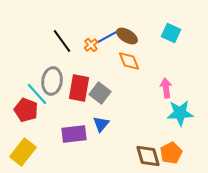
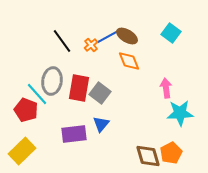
cyan square: rotated 12 degrees clockwise
yellow rectangle: moved 1 px left, 1 px up; rotated 8 degrees clockwise
